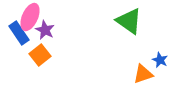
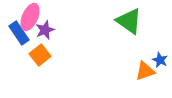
purple star: rotated 24 degrees clockwise
orange triangle: moved 2 px right, 3 px up
